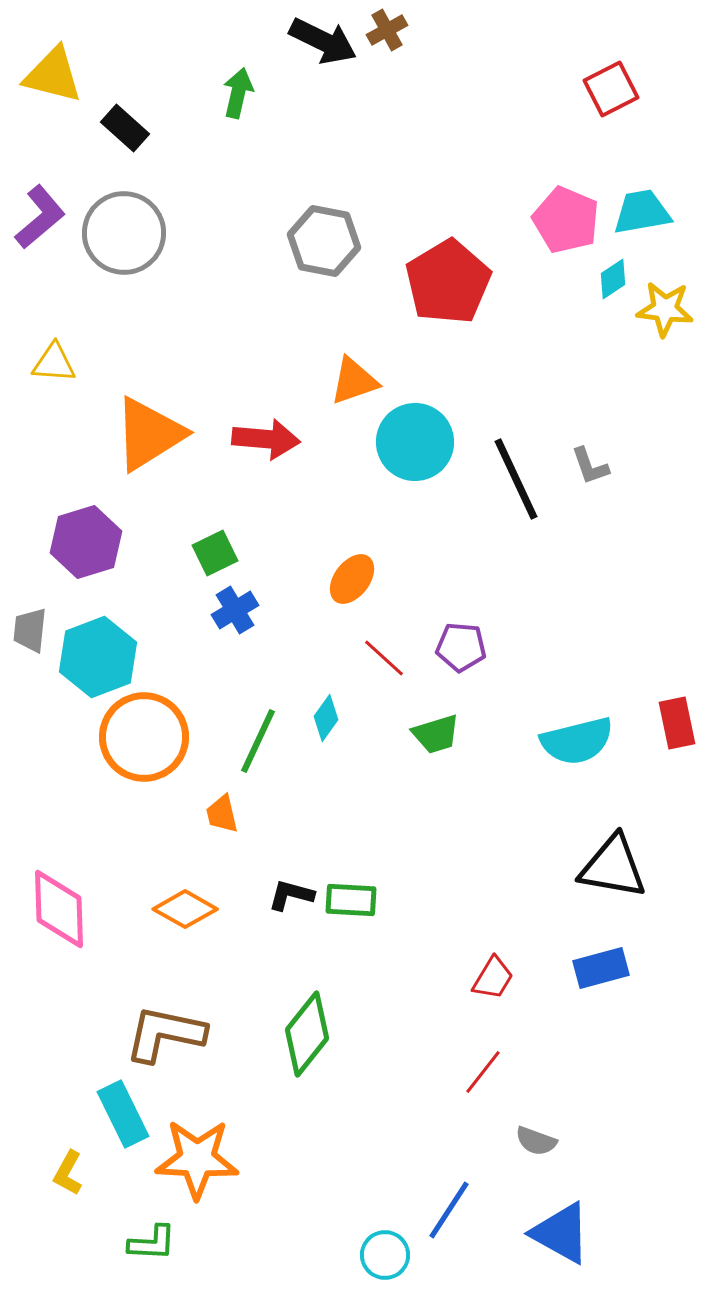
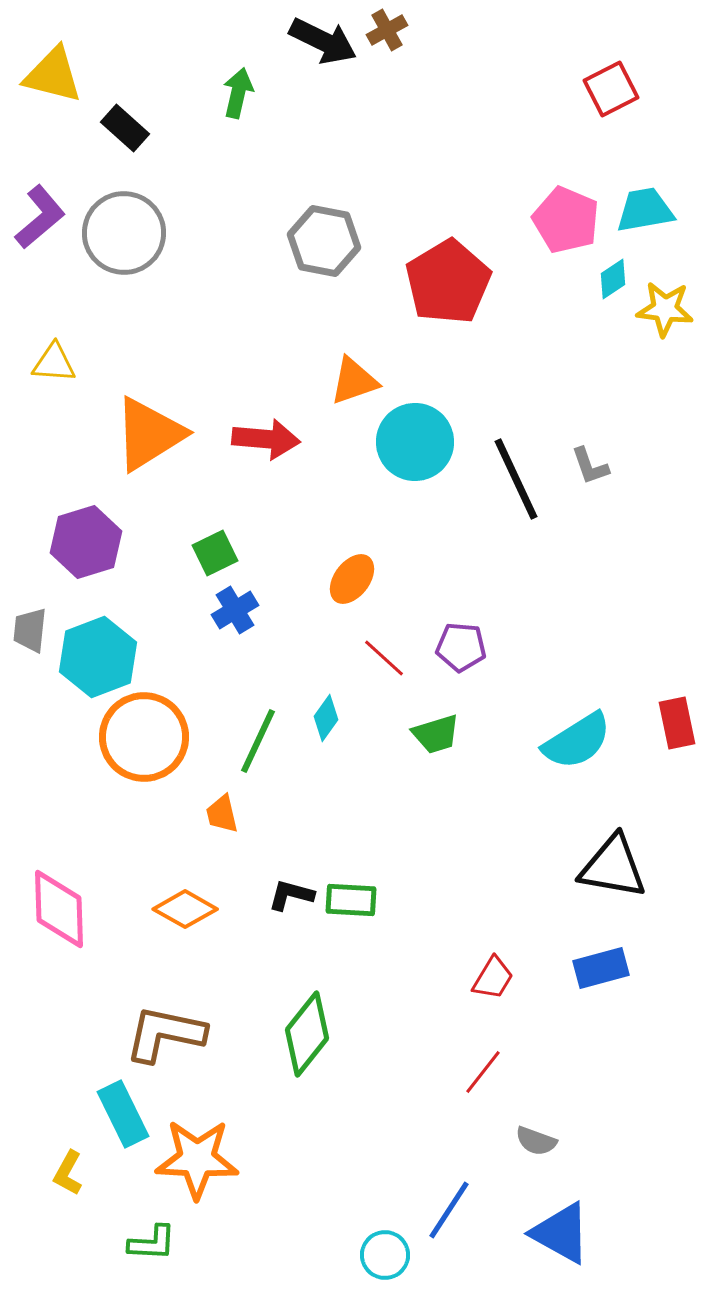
cyan trapezoid at (642, 212): moved 3 px right, 2 px up
cyan semicircle at (577, 741): rotated 18 degrees counterclockwise
